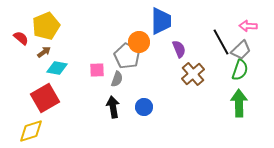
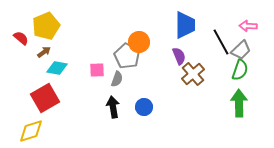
blue trapezoid: moved 24 px right, 4 px down
purple semicircle: moved 7 px down
